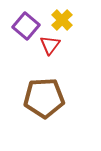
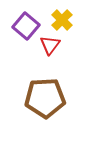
brown pentagon: moved 1 px right
